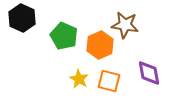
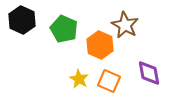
black hexagon: moved 2 px down
brown star: rotated 20 degrees clockwise
green pentagon: moved 7 px up
orange hexagon: rotated 12 degrees counterclockwise
orange square: rotated 10 degrees clockwise
